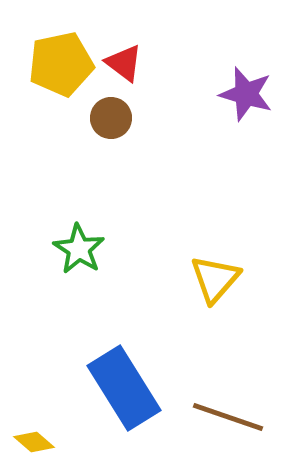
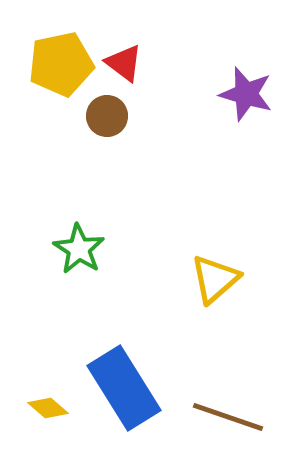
brown circle: moved 4 px left, 2 px up
yellow triangle: rotated 8 degrees clockwise
yellow diamond: moved 14 px right, 34 px up
